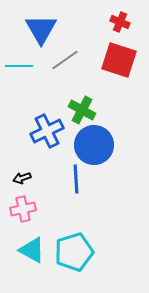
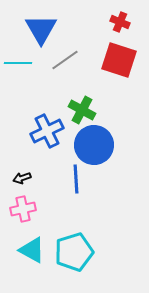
cyan line: moved 1 px left, 3 px up
